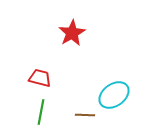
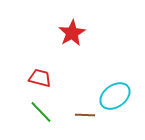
cyan ellipse: moved 1 px right, 1 px down
green line: rotated 55 degrees counterclockwise
